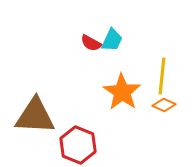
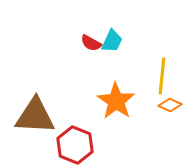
cyan trapezoid: moved 1 px down
orange star: moved 6 px left, 9 px down
orange diamond: moved 6 px right
red hexagon: moved 3 px left
